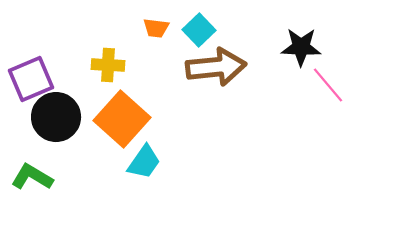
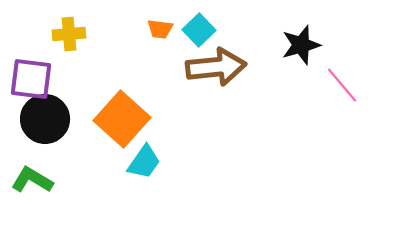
orange trapezoid: moved 4 px right, 1 px down
black star: moved 2 px up; rotated 18 degrees counterclockwise
yellow cross: moved 39 px left, 31 px up; rotated 8 degrees counterclockwise
purple square: rotated 30 degrees clockwise
pink line: moved 14 px right
black circle: moved 11 px left, 2 px down
green L-shape: moved 3 px down
